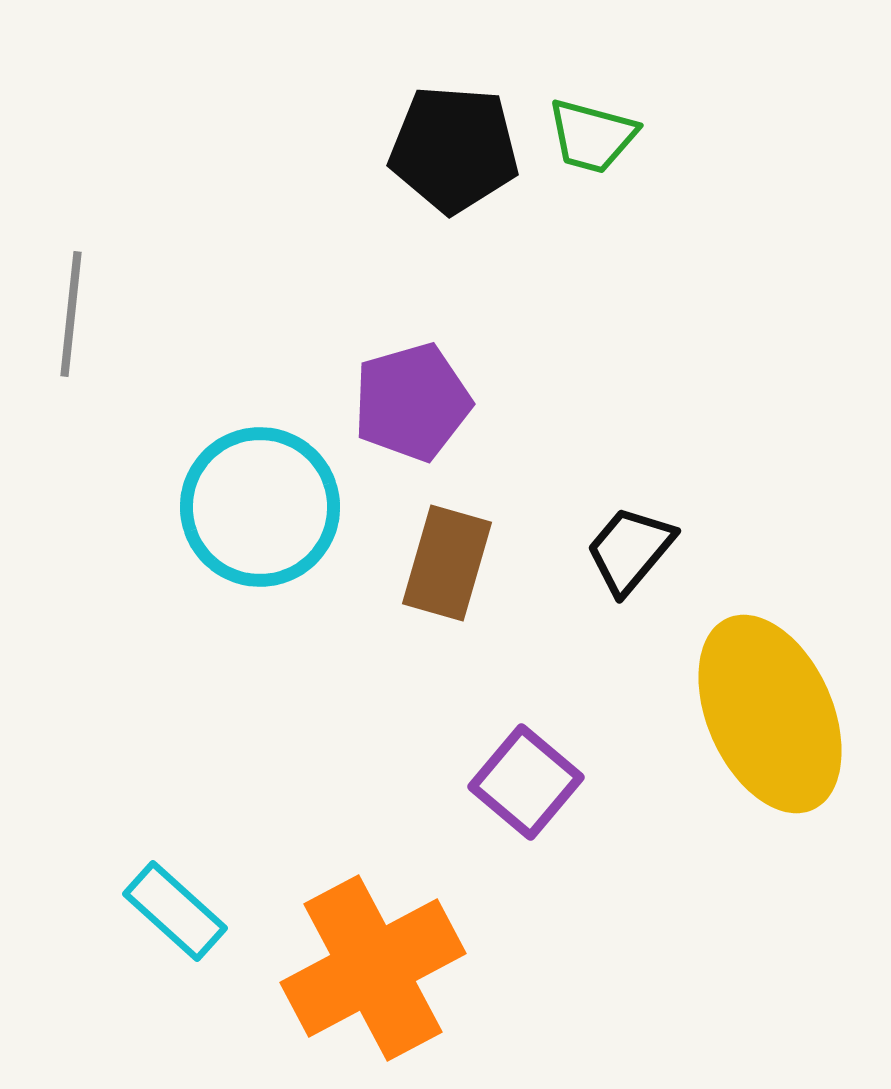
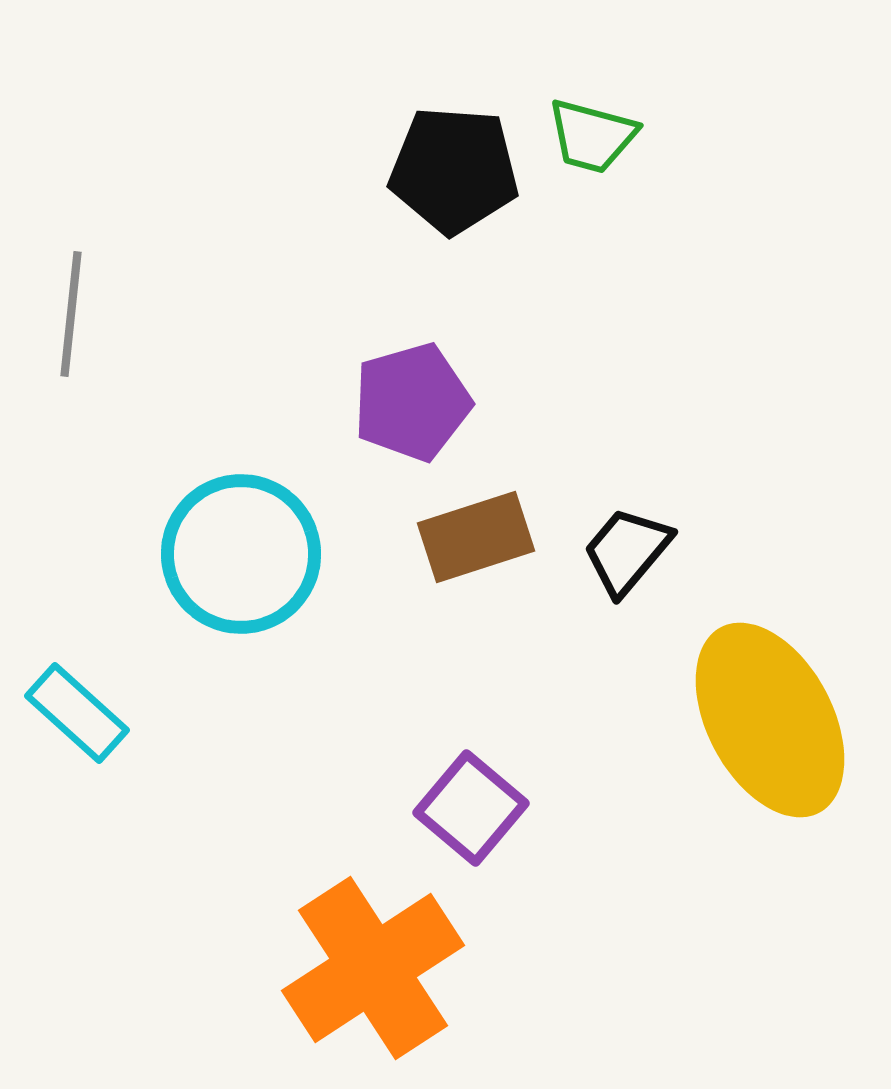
black pentagon: moved 21 px down
cyan circle: moved 19 px left, 47 px down
black trapezoid: moved 3 px left, 1 px down
brown rectangle: moved 29 px right, 26 px up; rotated 56 degrees clockwise
yellow ellipse: moved 6 px down; rotated 4 degrees counterclockwise
purple square: moved 55 px left, 26 px down
cyan rectangle: moved 98 px left, 198 px up
orange cross: rotated 5 degrees counterclockwise
